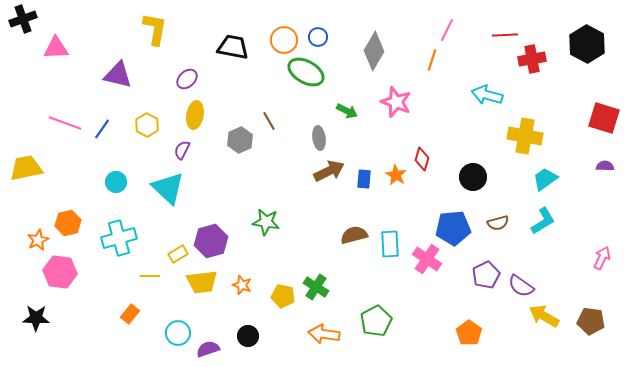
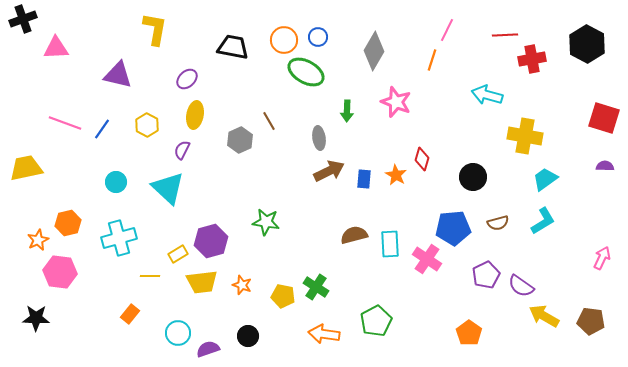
green arrow at (347, 111): rotated 65 degrees clockwise
